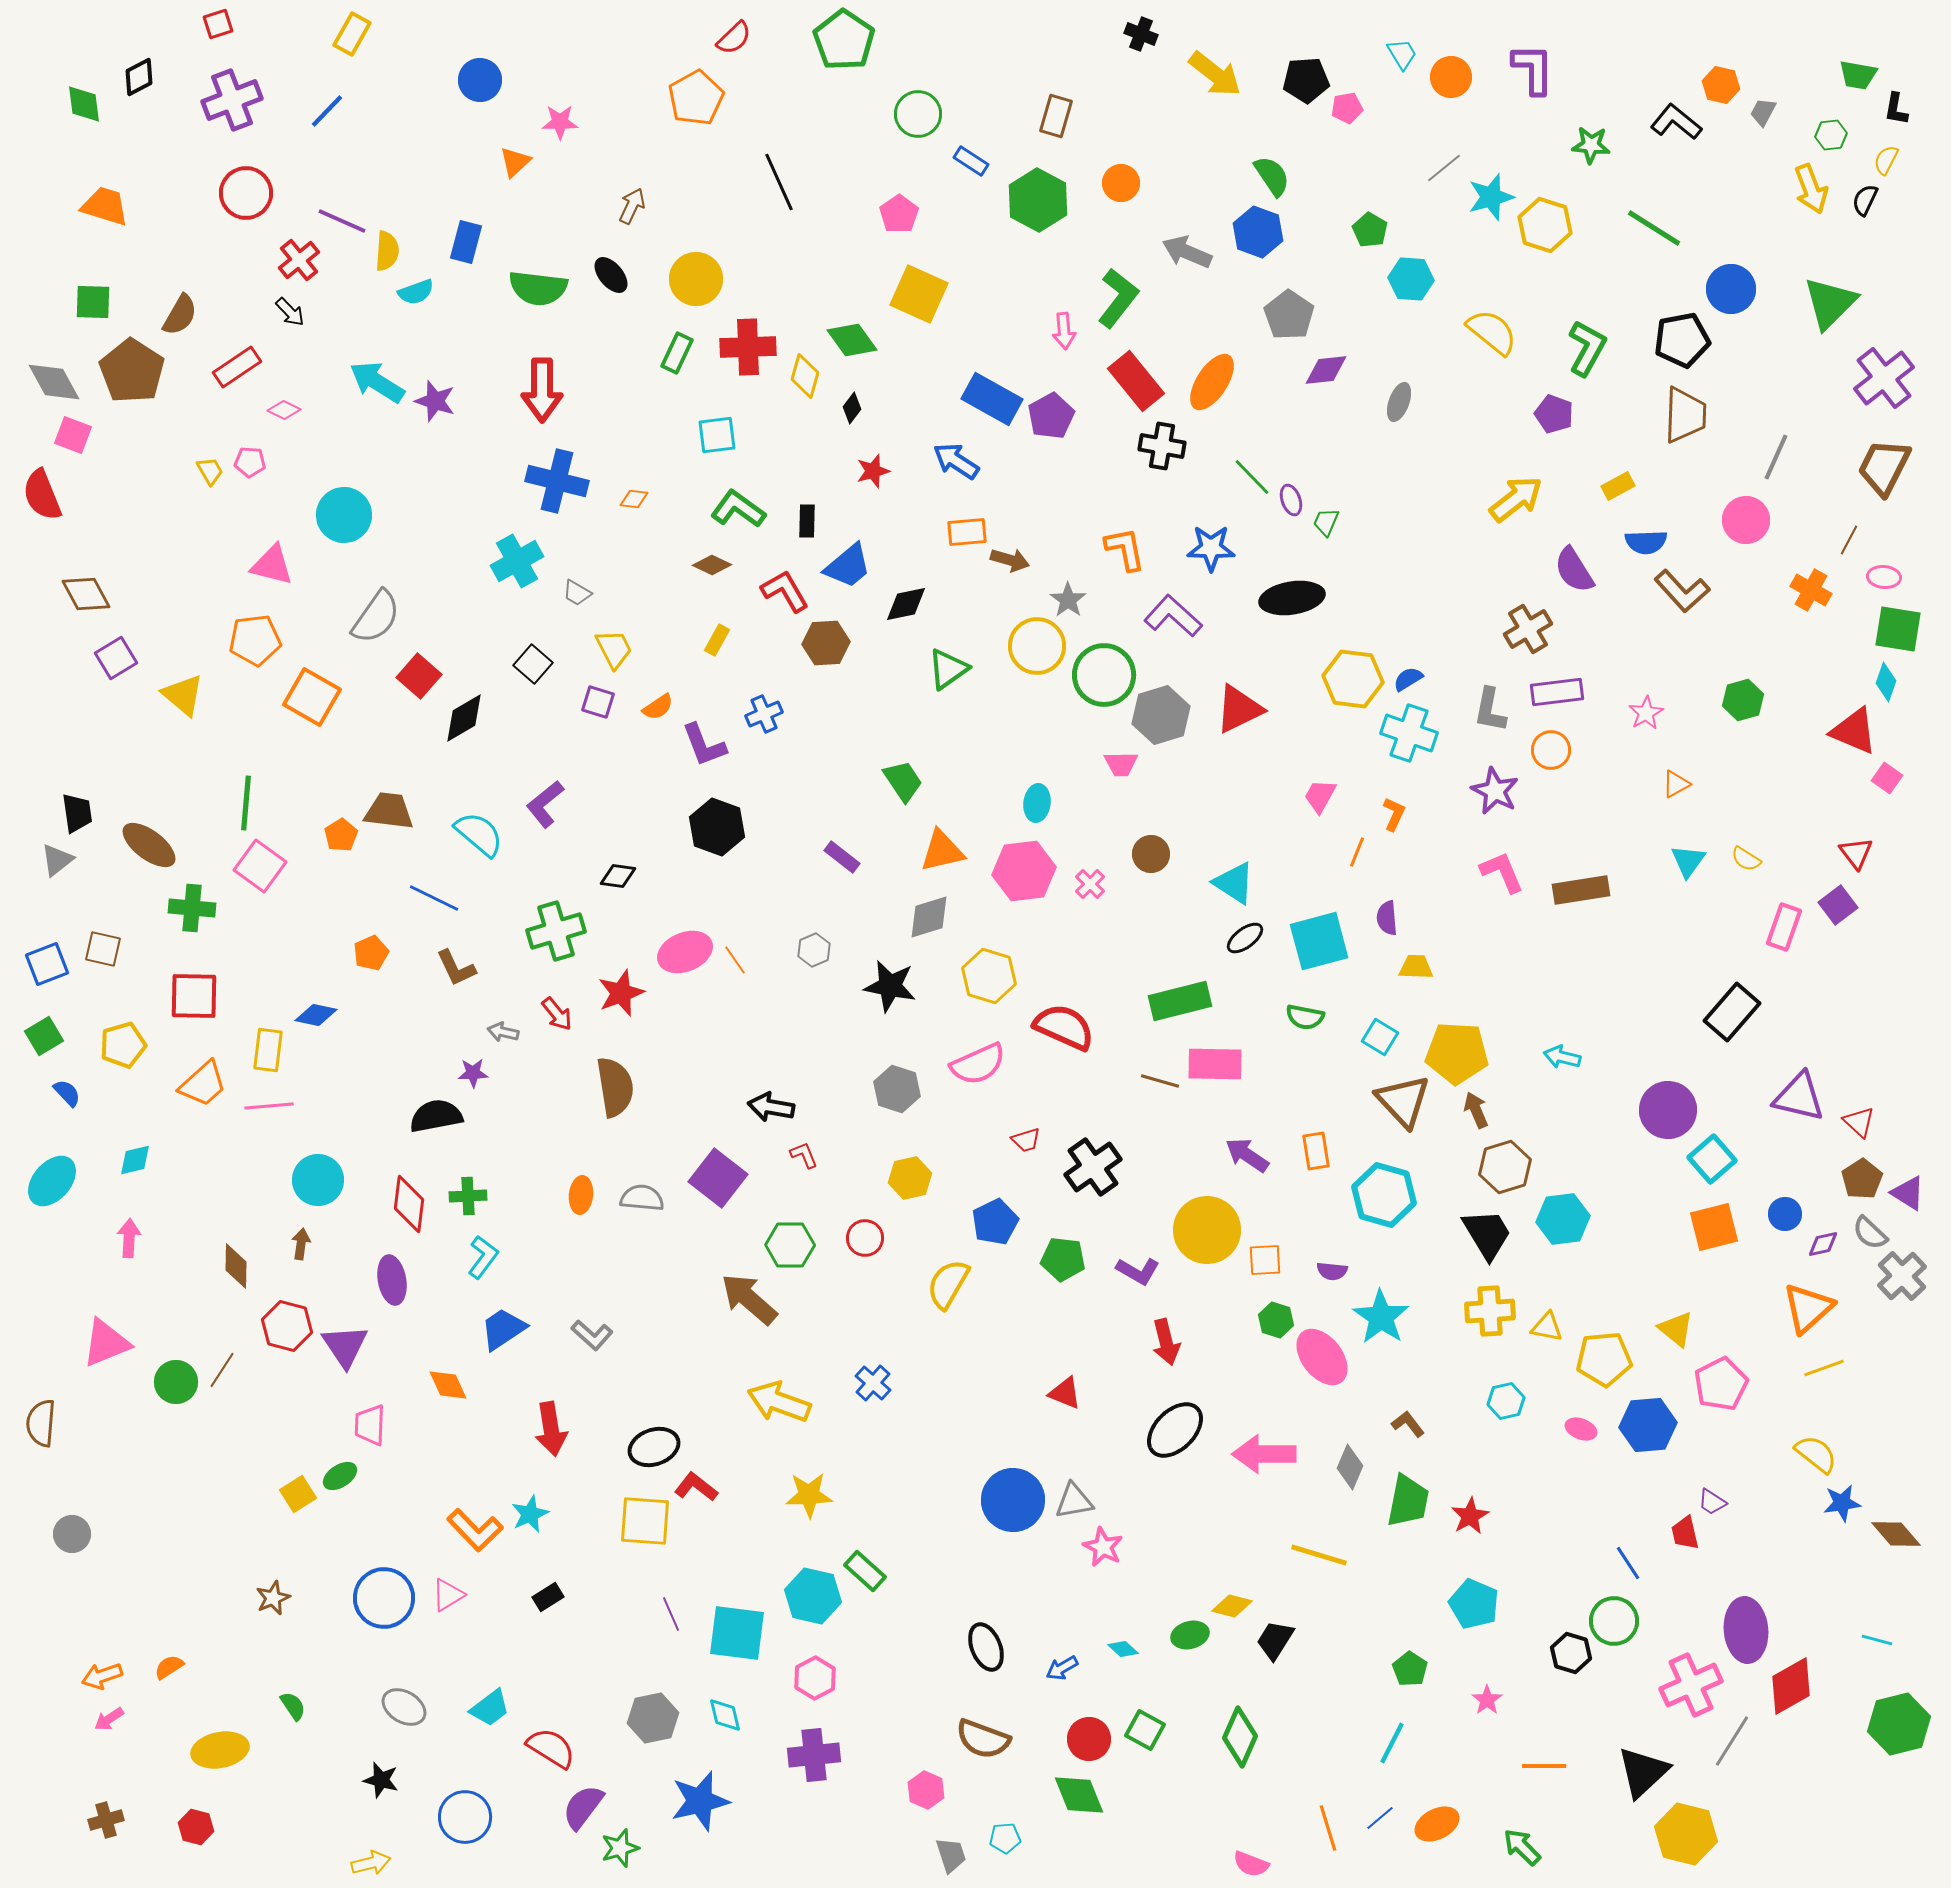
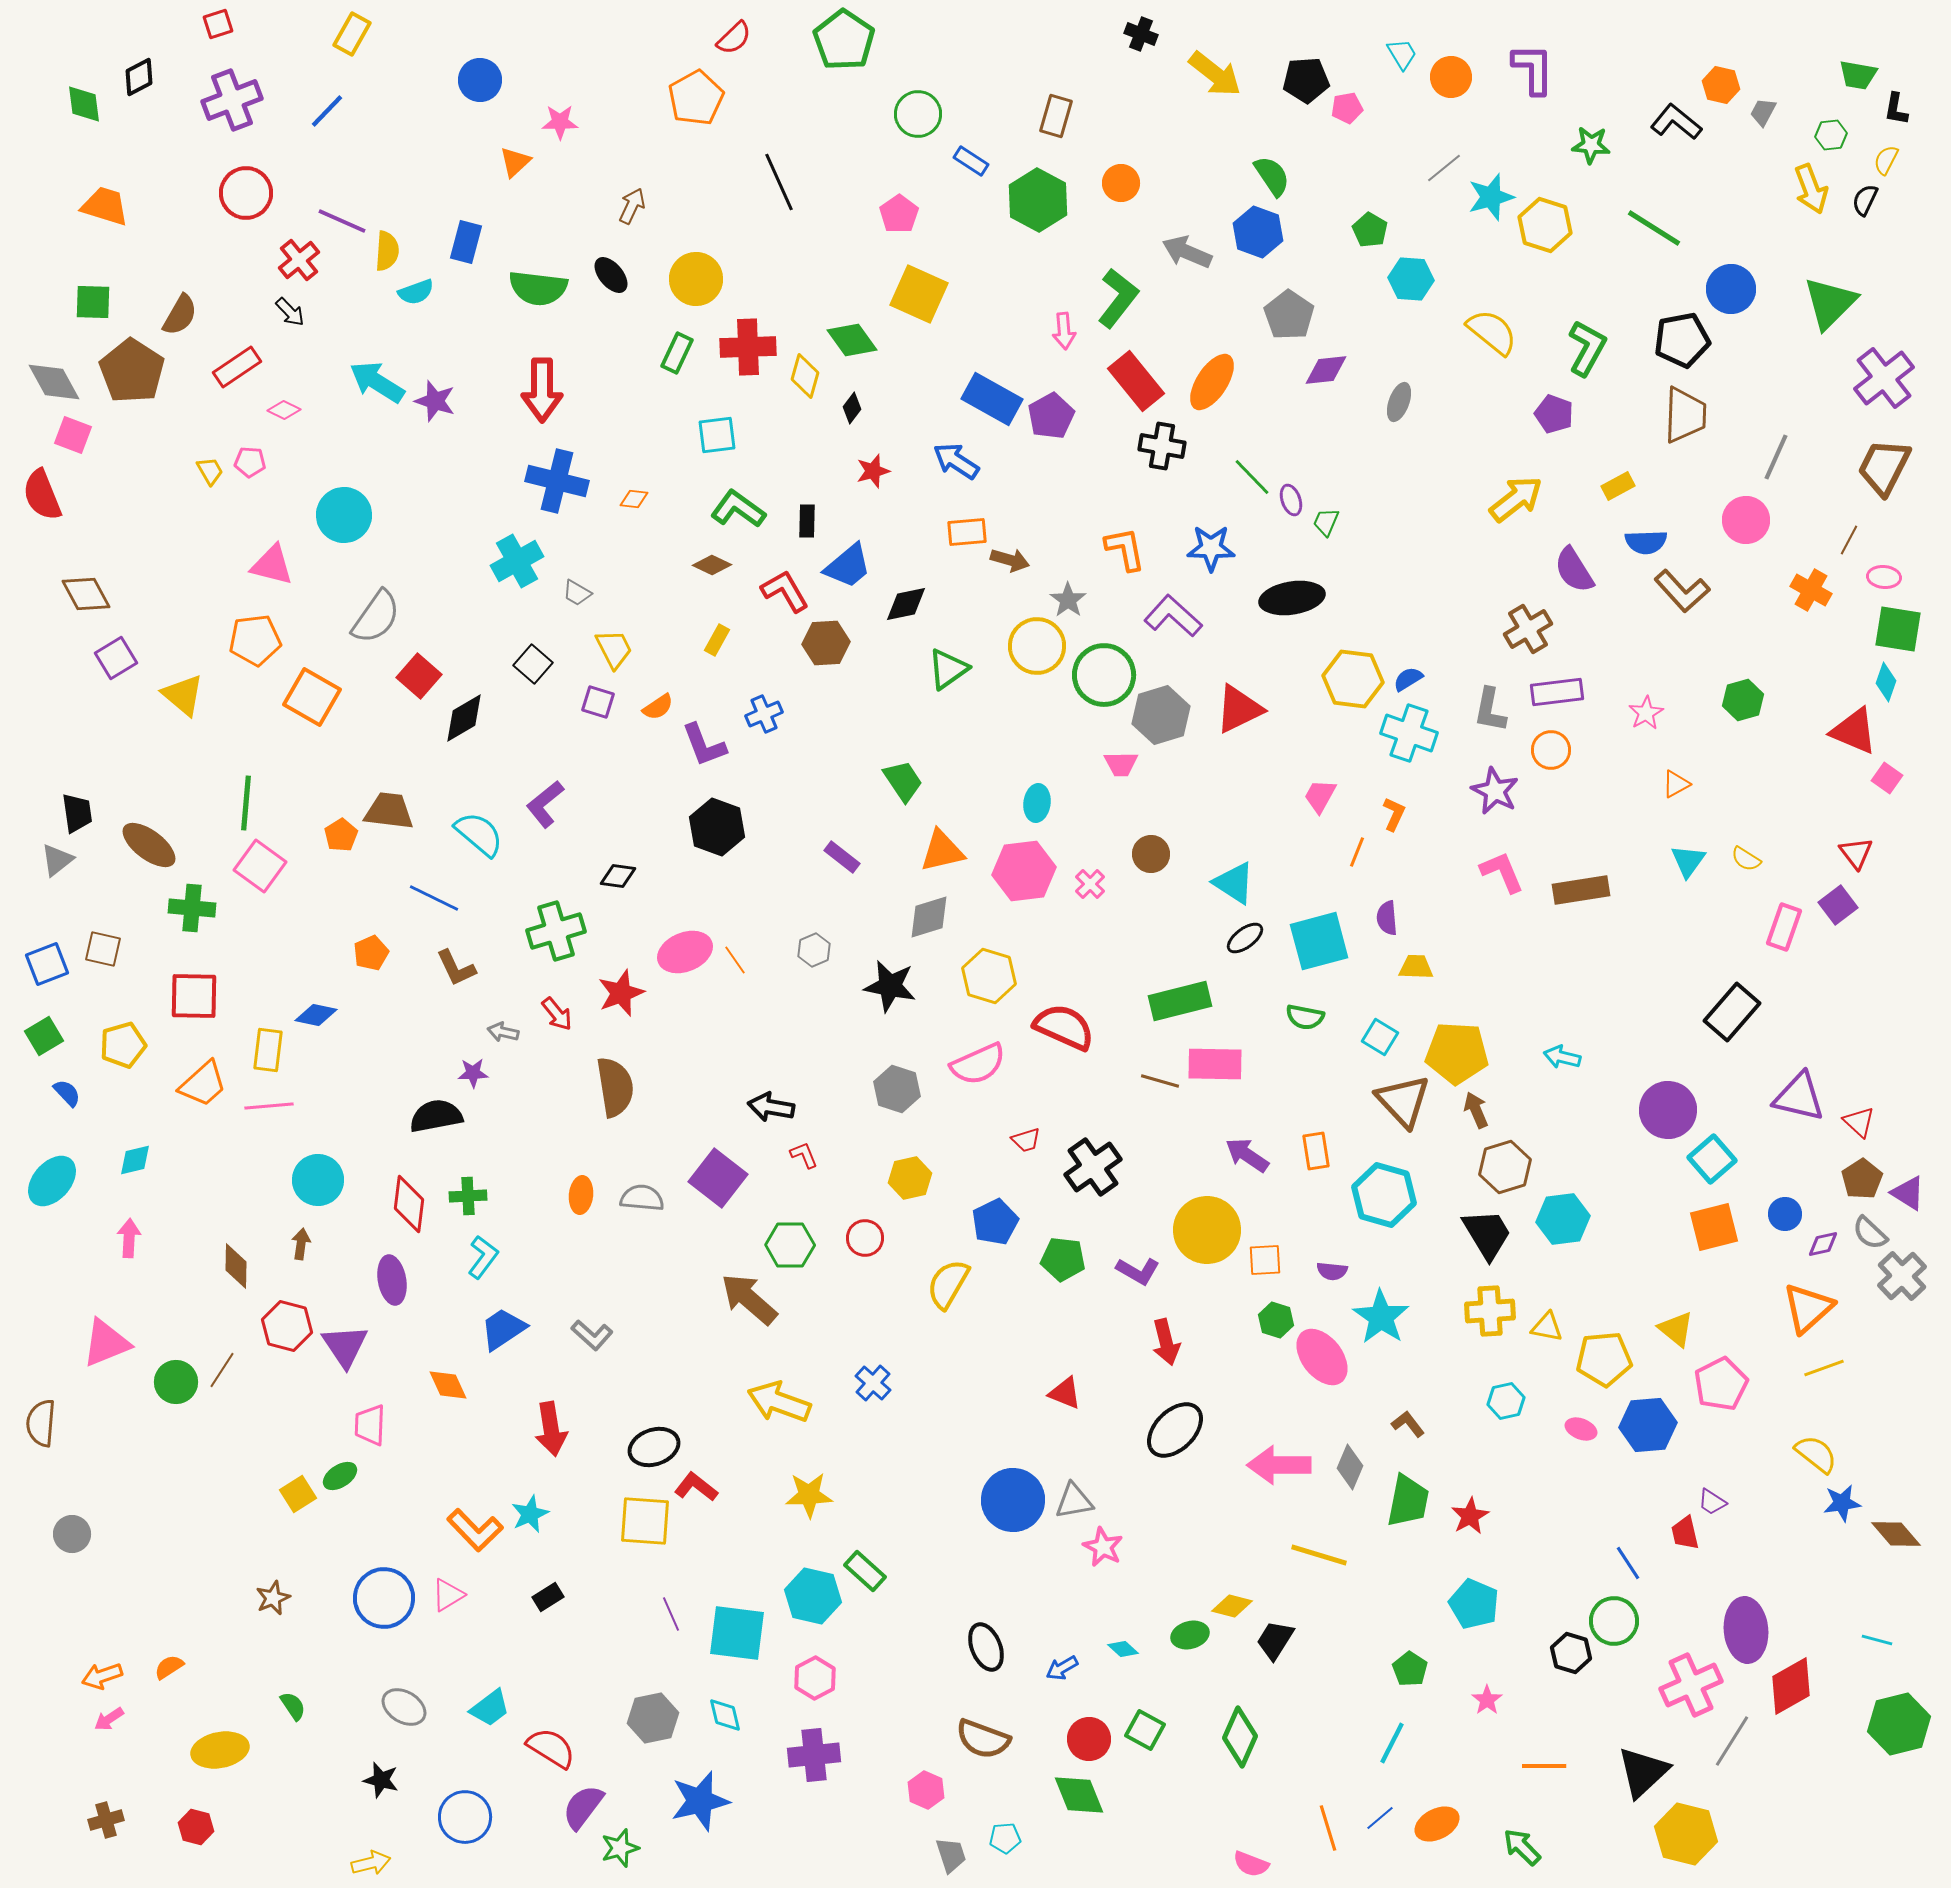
pink arrow at (1264, 1454): moved 15 px right, 11 px down
